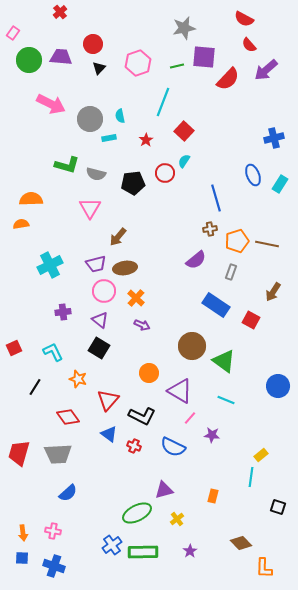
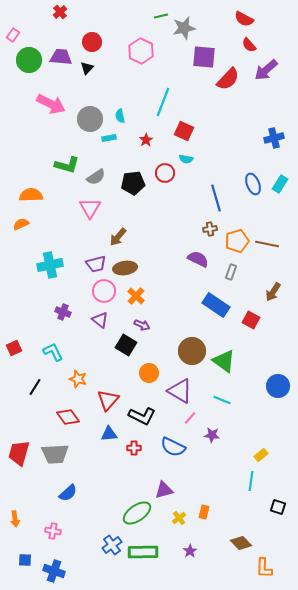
pink rectangle at (13, 33): moved 2 px down
red circle at (93, 44): moved 1 px left, 2 px up
pink hexagon at (138, 63): moved 3 px right, 12 px up; rotated 15 degrees counterclockwise
green line at (177, 66): moved 16 px left, 50 px up
black triangle at (99, 68): moved 12 px left
red square at (184, 131): rotated 18 degrees counterclockwise
cyan semicircle at (184, 161): moved 2 px right, 2 px up; rotated 112 degrees counterclockwise
gray semicircle at (96, 174): moved 3 px down; rotated 48 degrees counterclockwise
blue ellipse at (253, 175): moved 9 px down
orange semicircle at (31, 199): moved 4 px up
orange semicircle at (21, 224): rotated 14 degrees counterclockwise
purple semicircle at (196, 260): moved 2 px right, 1 px up; rotated 115 degrees counterclockwise
cyan cross at (50, 265): rotated 15 degrees clockwise
orange cross at (136, 298): moved 2 px up
purple cross at (63, 312): rotated 28 degrees clockwise
brown circle at (192, 346): moved 5 px down
black square at (99, 348): moved 27 px right, 3 px up
cyan line at (226, 400): moved 4 px left
blue triangle at (109, 434): rotated 42 degrees counterclockwise
red cross at (134, 446): moved 2 px down; rotated 24 degrees counterclockwise
gray trapezoid at (58, 454): moved 3 px left
cyan line at (251, 477): moved 4 px down
orange rectangle at (213, 496): moved 9 px left, 16 px down
green ellipse at (137, 513): rotated 8 degrees counterclockwise
yellow cross at (177, 519): moved 2 px right, 1 px up
orange arrow at (23, 533): moved 8 px left, 14 px up
blue square at (22, 558): moved 3 px right, 2 px down
blue cross at (54, 566): moved 5 px down
